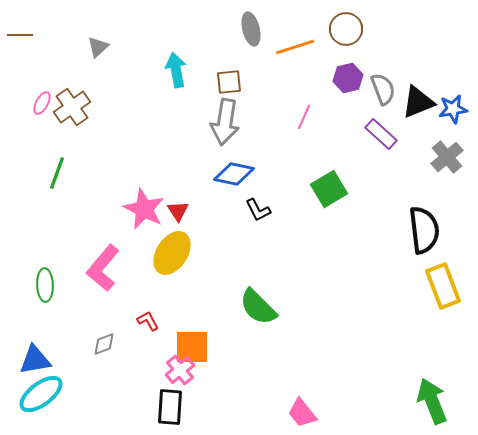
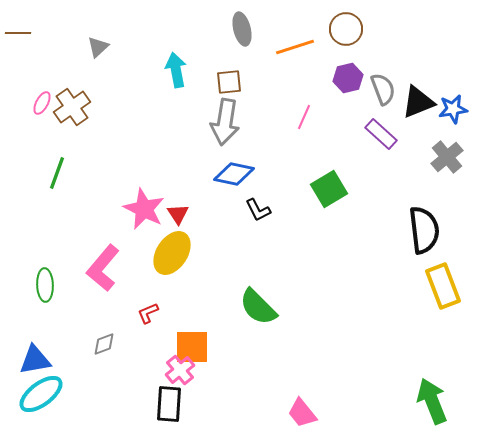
gray ellipse: moved 9 px left
brown line: moved 2 px left, 2 px up
red triangle: moved 3 px down
red L-shape: moved 8 px up; rotated 85 degrees counterclockwise
black rectangle: moved 1 px left, 3 px up
